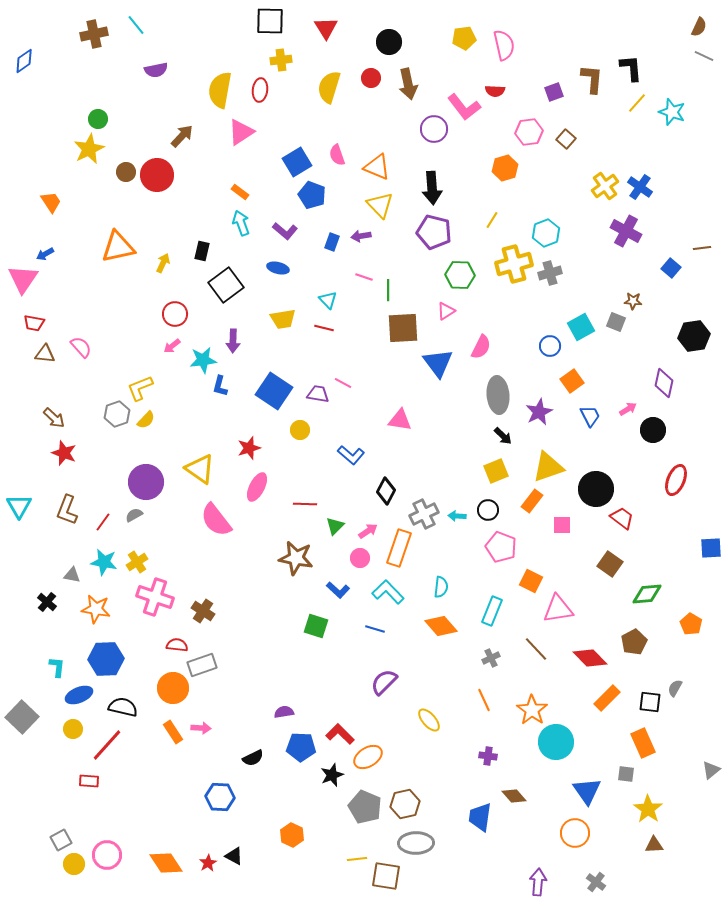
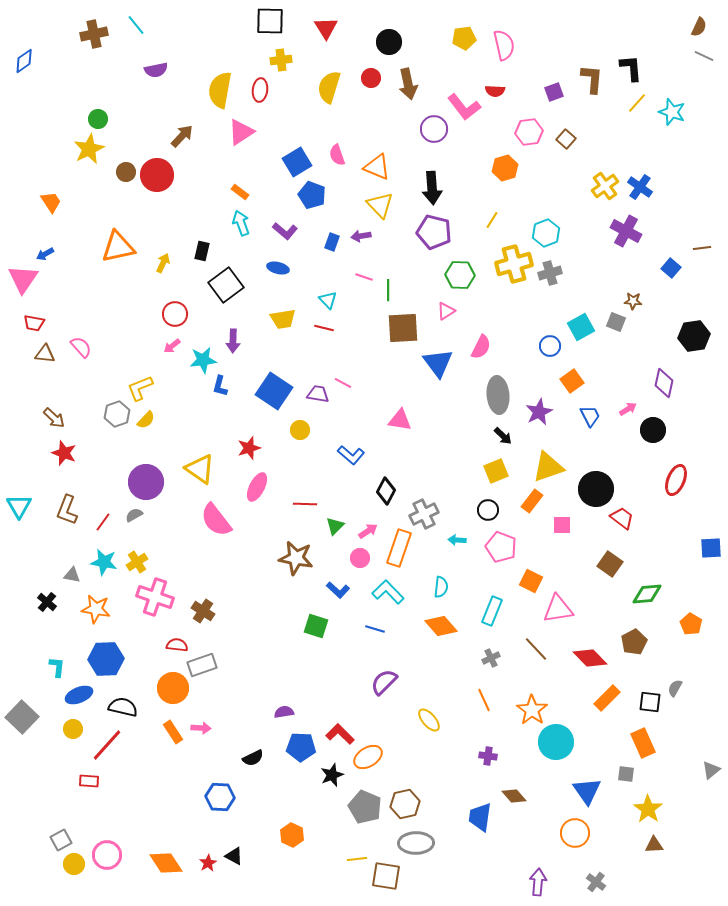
cyan arrow at (457, 516): moved 24 px down
